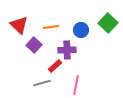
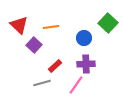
blue circle: moved 3 px right, 8 px down
purple cross: moved 19 px right, 14 px down
pink line: rotated 24 degrees clockwise
